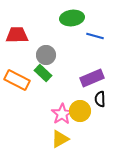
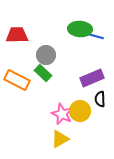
green ellipse: moved 8 px right, 11 px down; rotated 10 degrees clockwise
pink star: rotated 15 degrees counterclockwise
